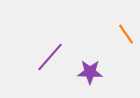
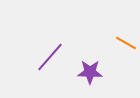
orange line: moved 9 px down; rotated 25 degrees counterclockwise
